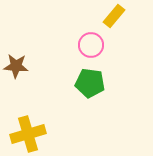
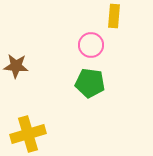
yellow rectangle: rotated 35 degrees counterclockwise
